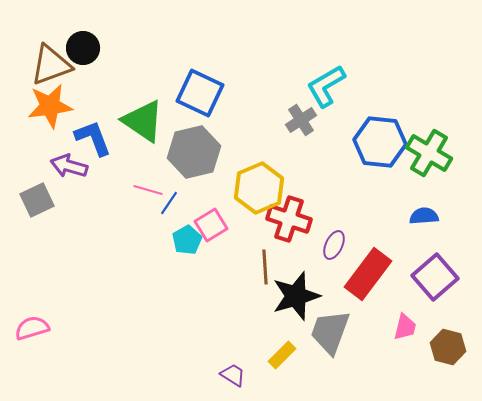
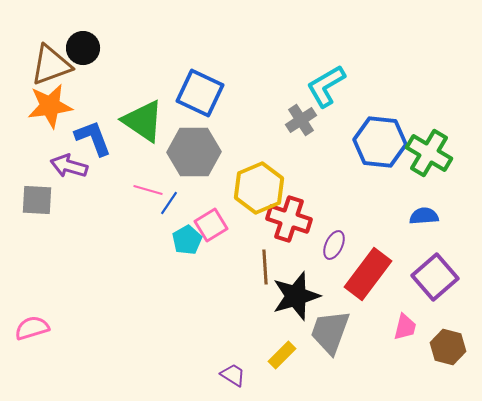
gray hexagon: rotated 12 degrees clockwise
gray square: rotated 28 degrees clockwise
